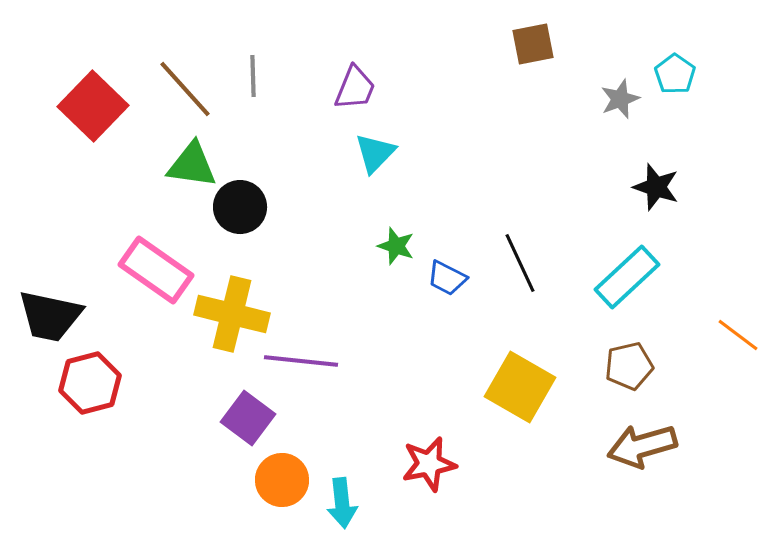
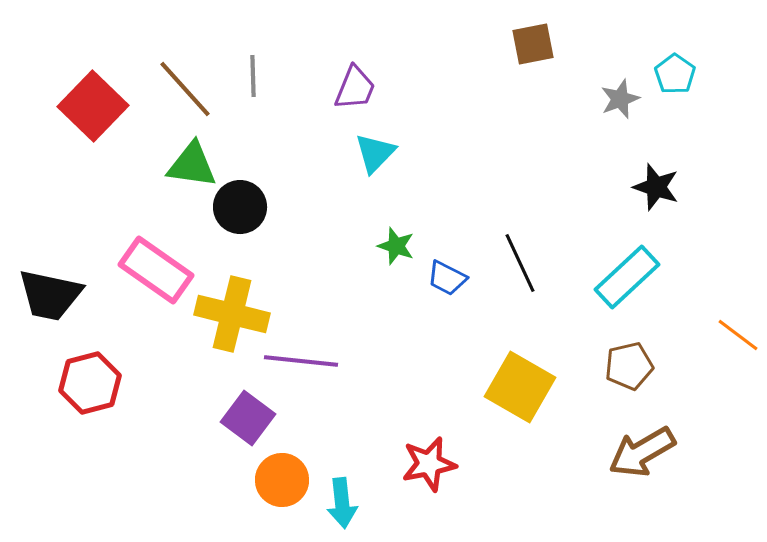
black trapezoid: moved 21 px up
brown arrow: moved 6 px down; rotated 14 degrees counterclockwise
